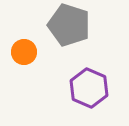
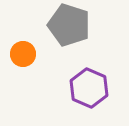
orange circle: moved 1 px left, 2 px down
